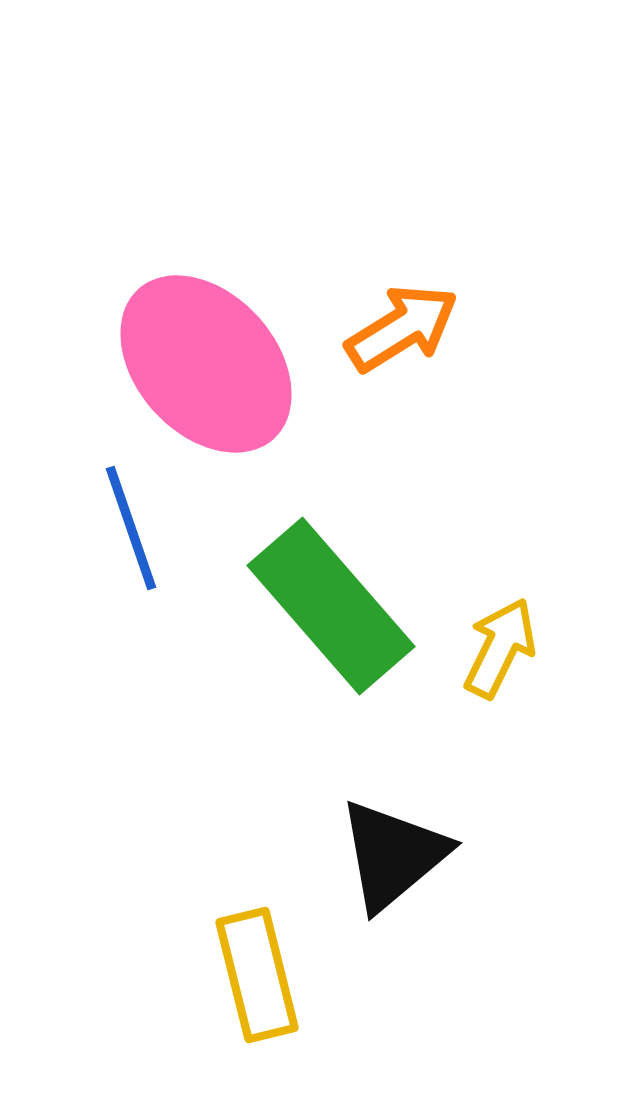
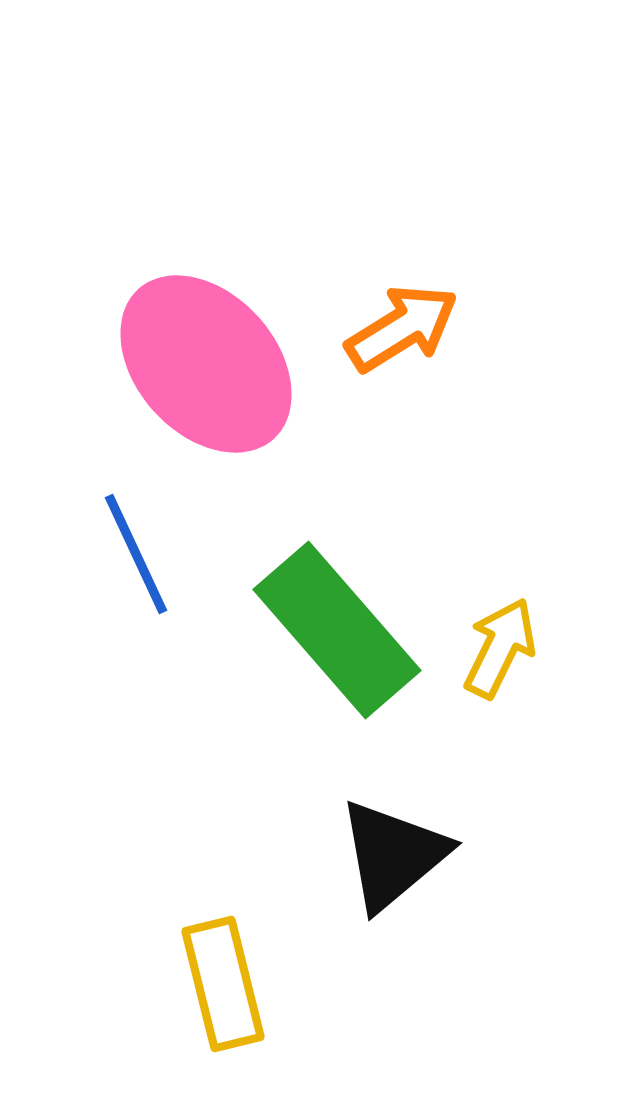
blue line: moved 5 px right, 26 px down; rotated 6 degrees counterclockwise
green rectangle: moved 6 px right, 24 px down
yellow rectangle: moved 34 px left, 9 px down
